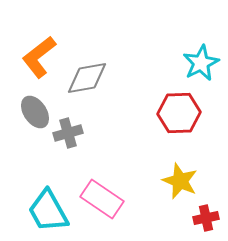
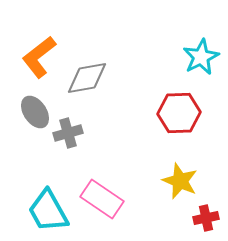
cyan star: moved 6 px up
